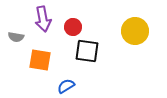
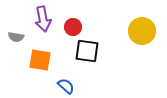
yellow circle: moved 7 px right
blue semicircle: rotated 72 degrees clockwise
